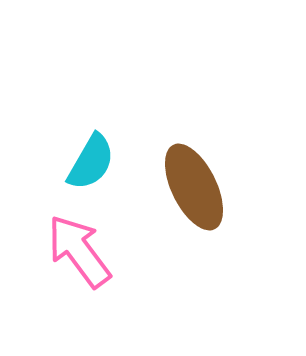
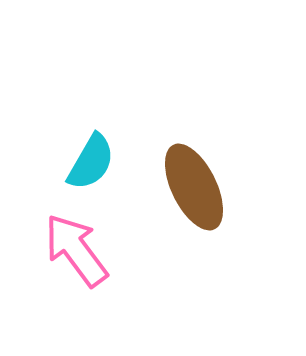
pink arrow: moved 3 px left, 1 px up
